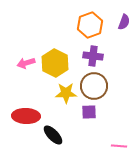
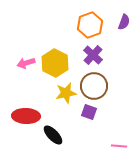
purple cross: moved 1 px up; rotated 36 degrees clockwise
yellow star: rotated 10 degrees counterclockwise
purple square: rotated 21 degrees clockwise
